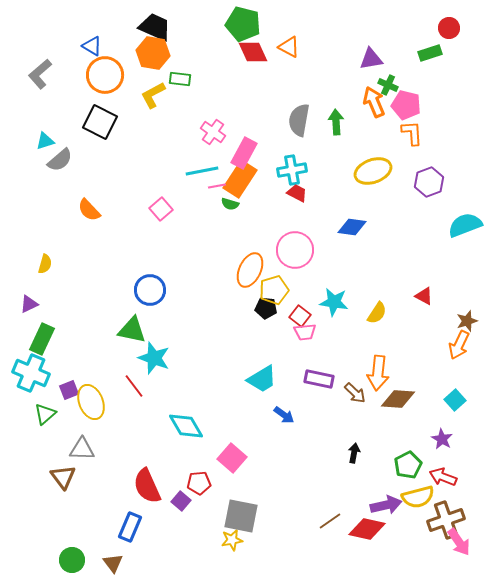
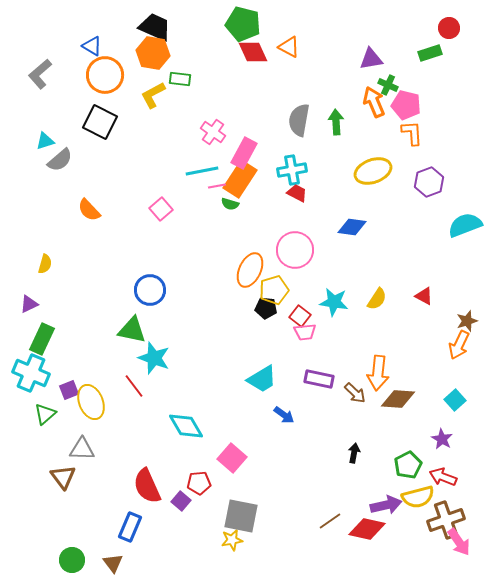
yellow semicircle at (377, 313): moved 14 px up
